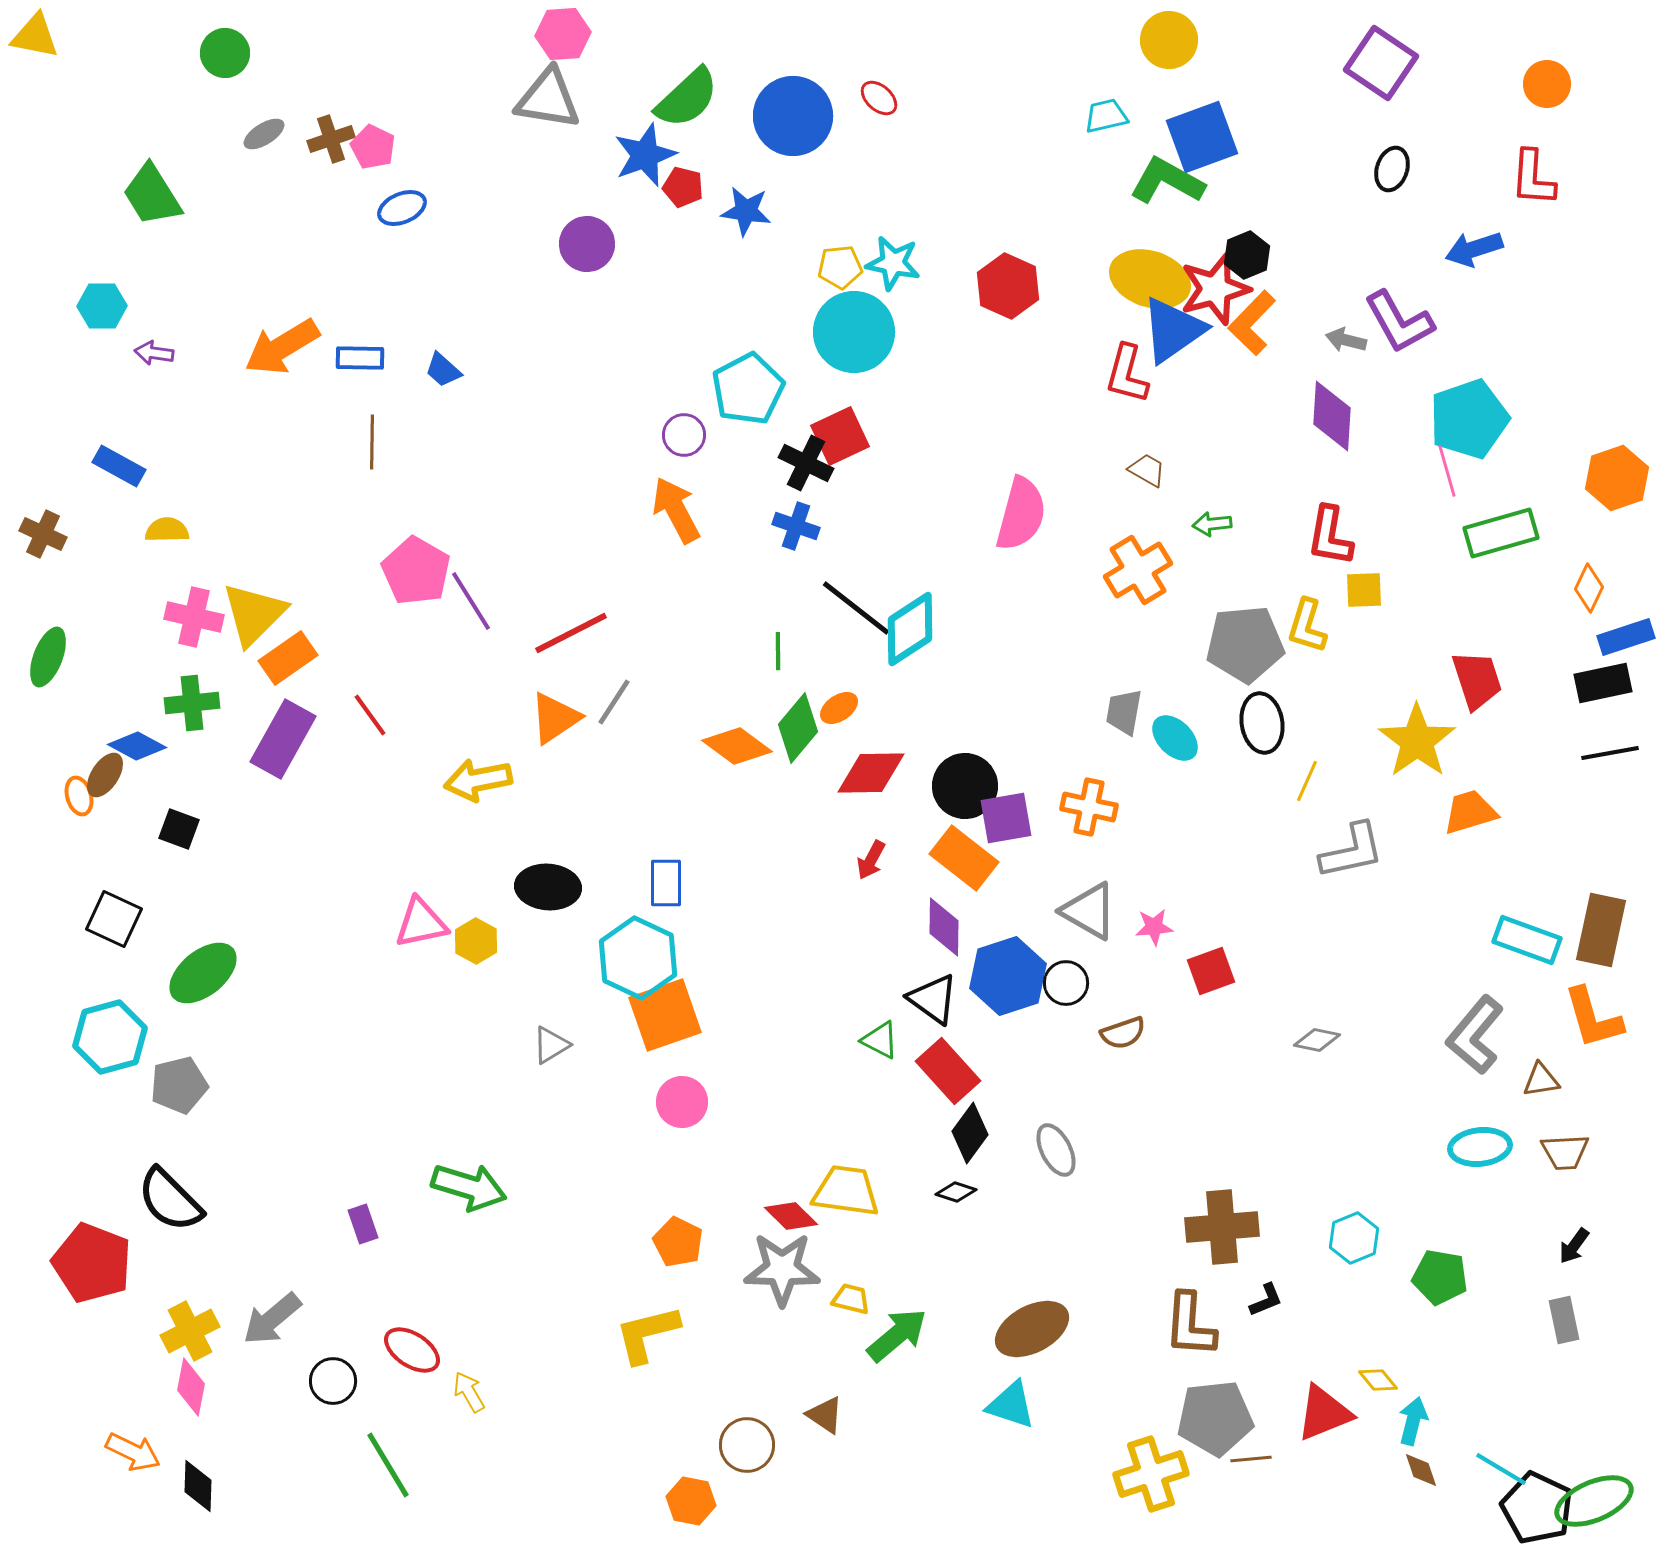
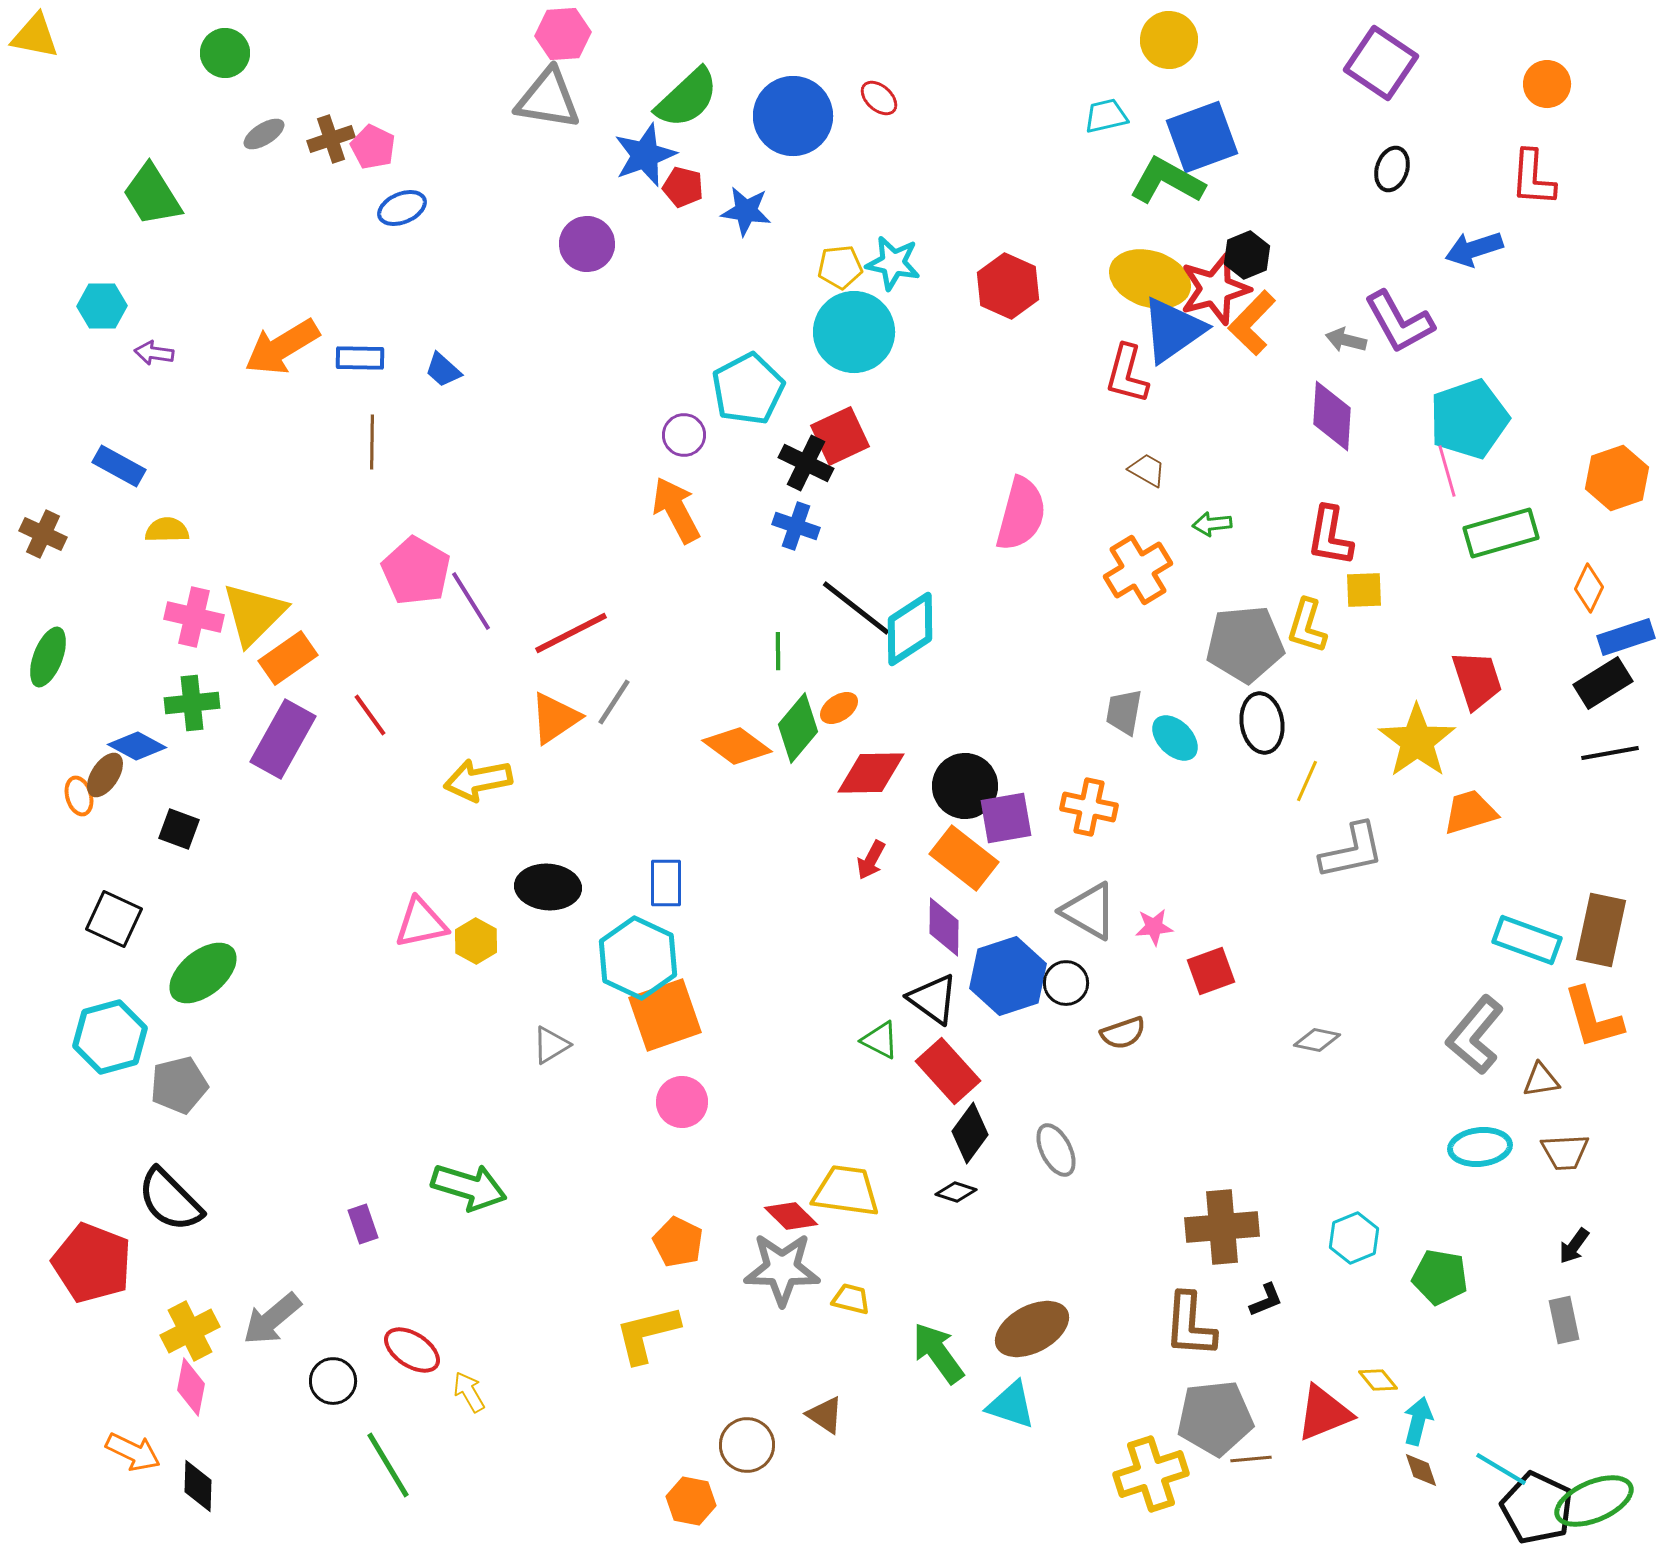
black rectangle at (1603, 683): rotated 20 degrees counterclockwise
green arrow at (897, 1335): moved 41 px right, 18 px down; rotated 86 degrees counterclockwise
cyan arrow at (1413, 1421): moved 5 px right
